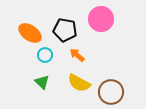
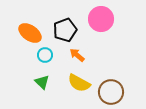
black pentagon: rotated 30 degrees counterclockwise
